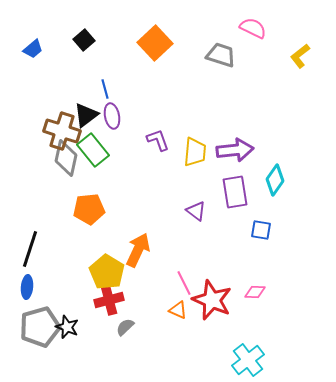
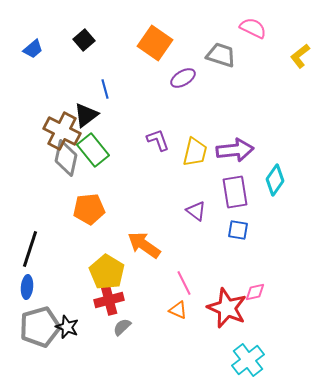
orange square: rotated 12 degrees counterclockwise
purple ellipse: moved 71 px right, 38 px up; rotated 70 degrees clockwise
brown cross: rotated 9 degrees clockwise
yellow trapezoid: rotated 8 degrees clockwise
blue square: moved 23 px left
orange arrow: moved 6 px right, 5 px up; rotated 80 degrees counterclockwise
pink diamond: rotated 15 degrees counterclockwise
red star: moved 15 px right, 8 px down
gray semicircle: moved 3 px left
